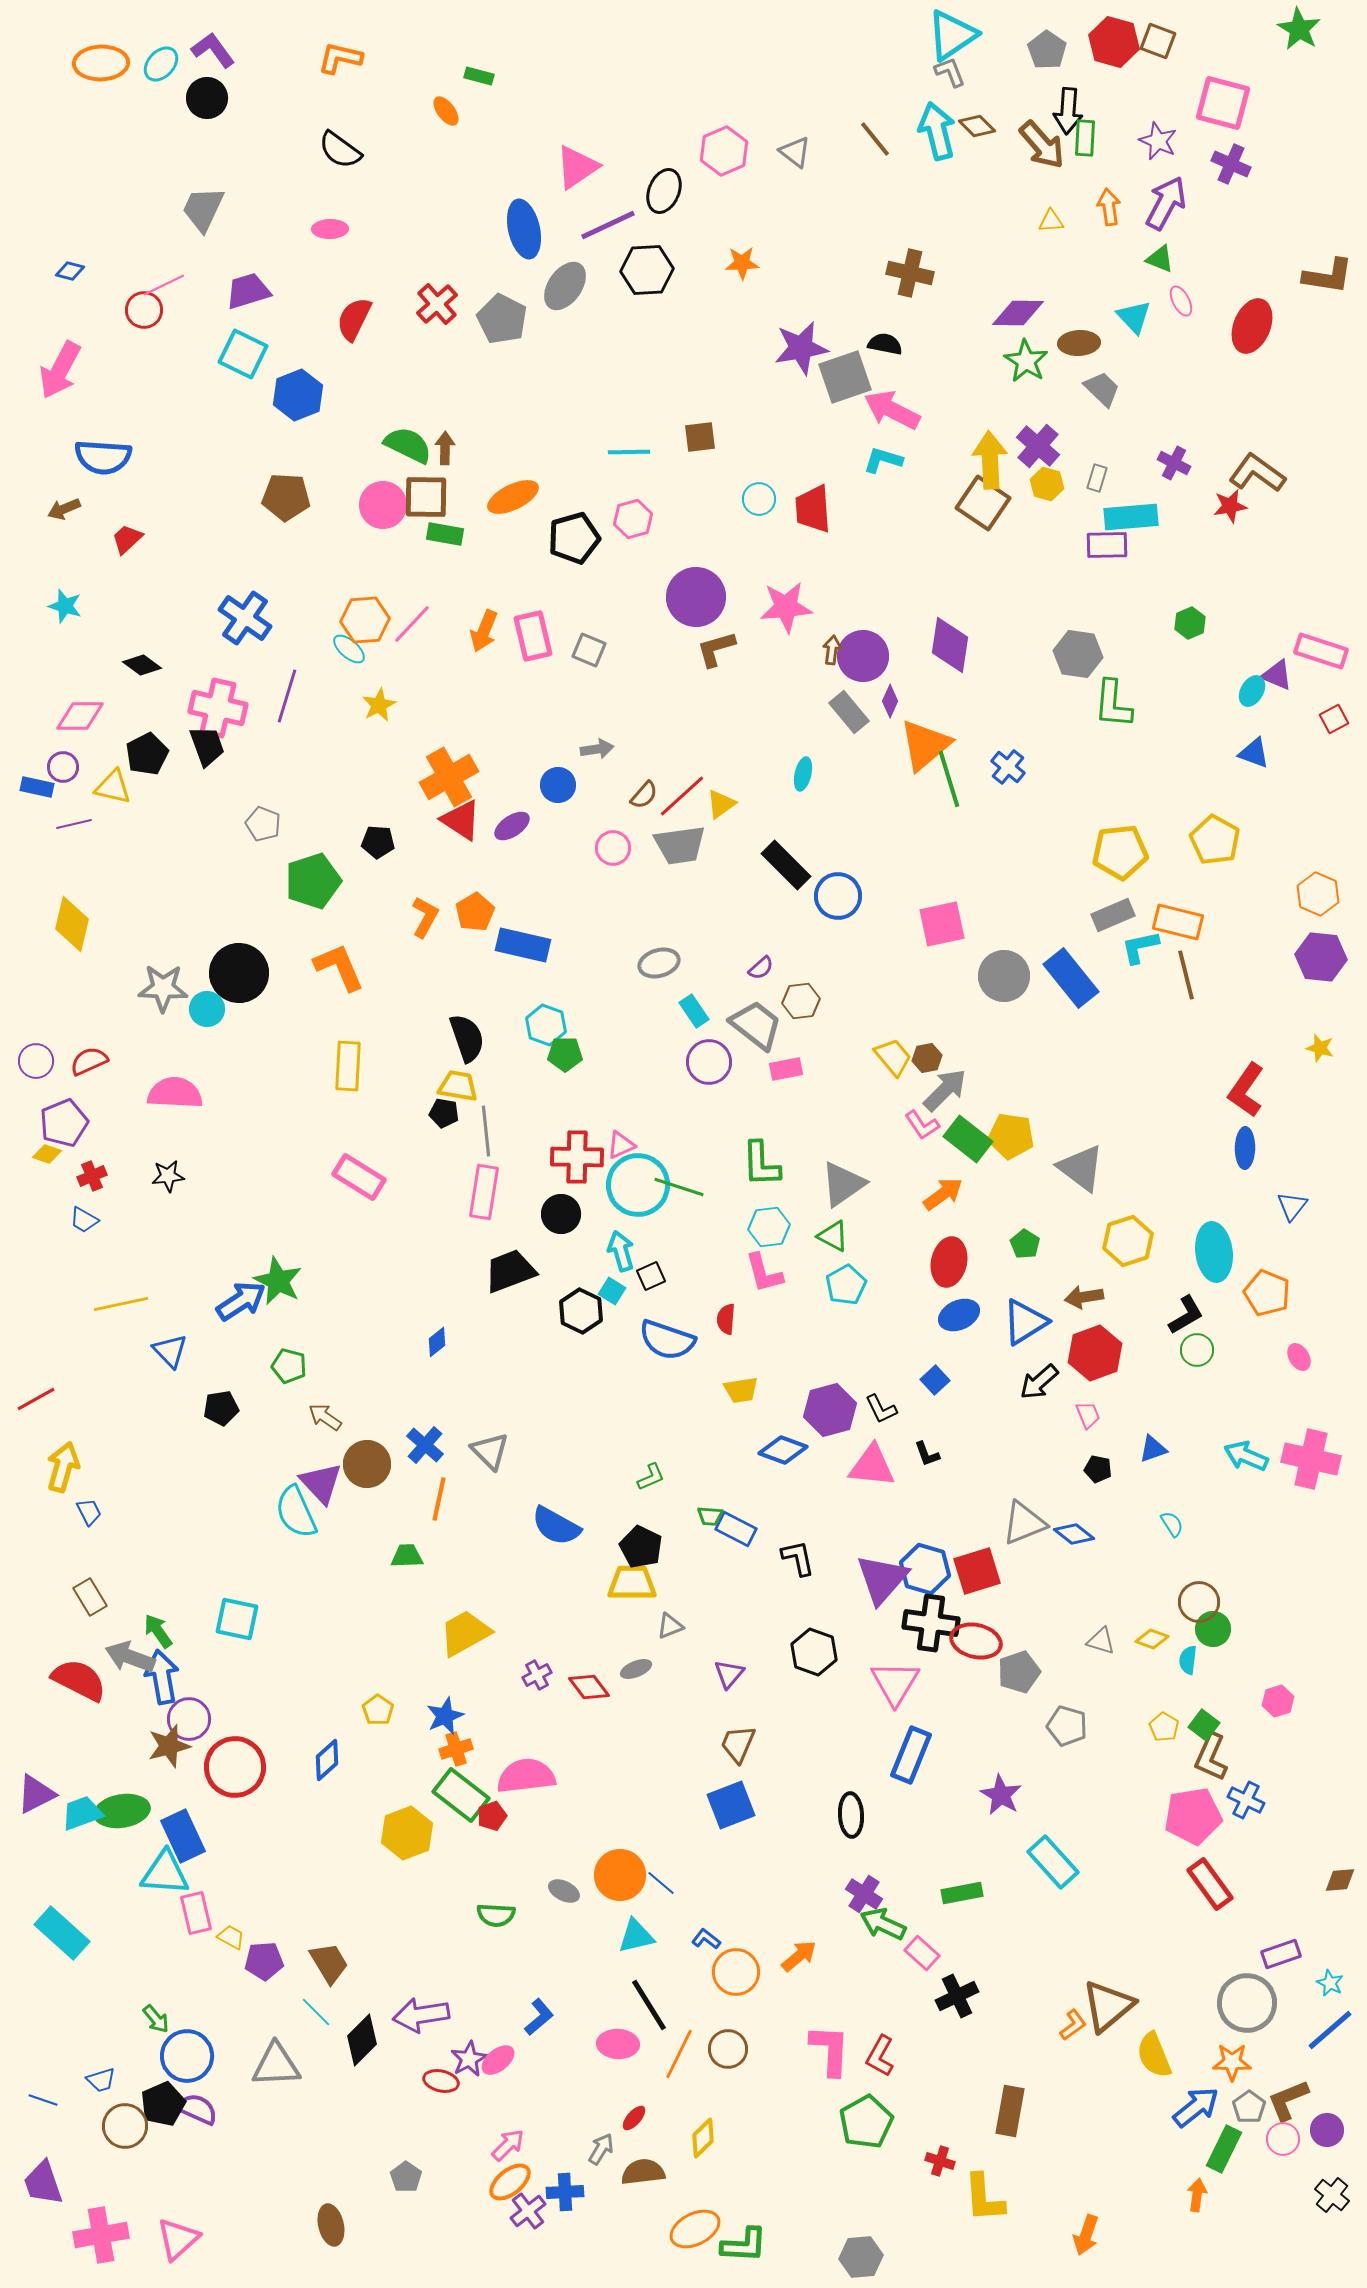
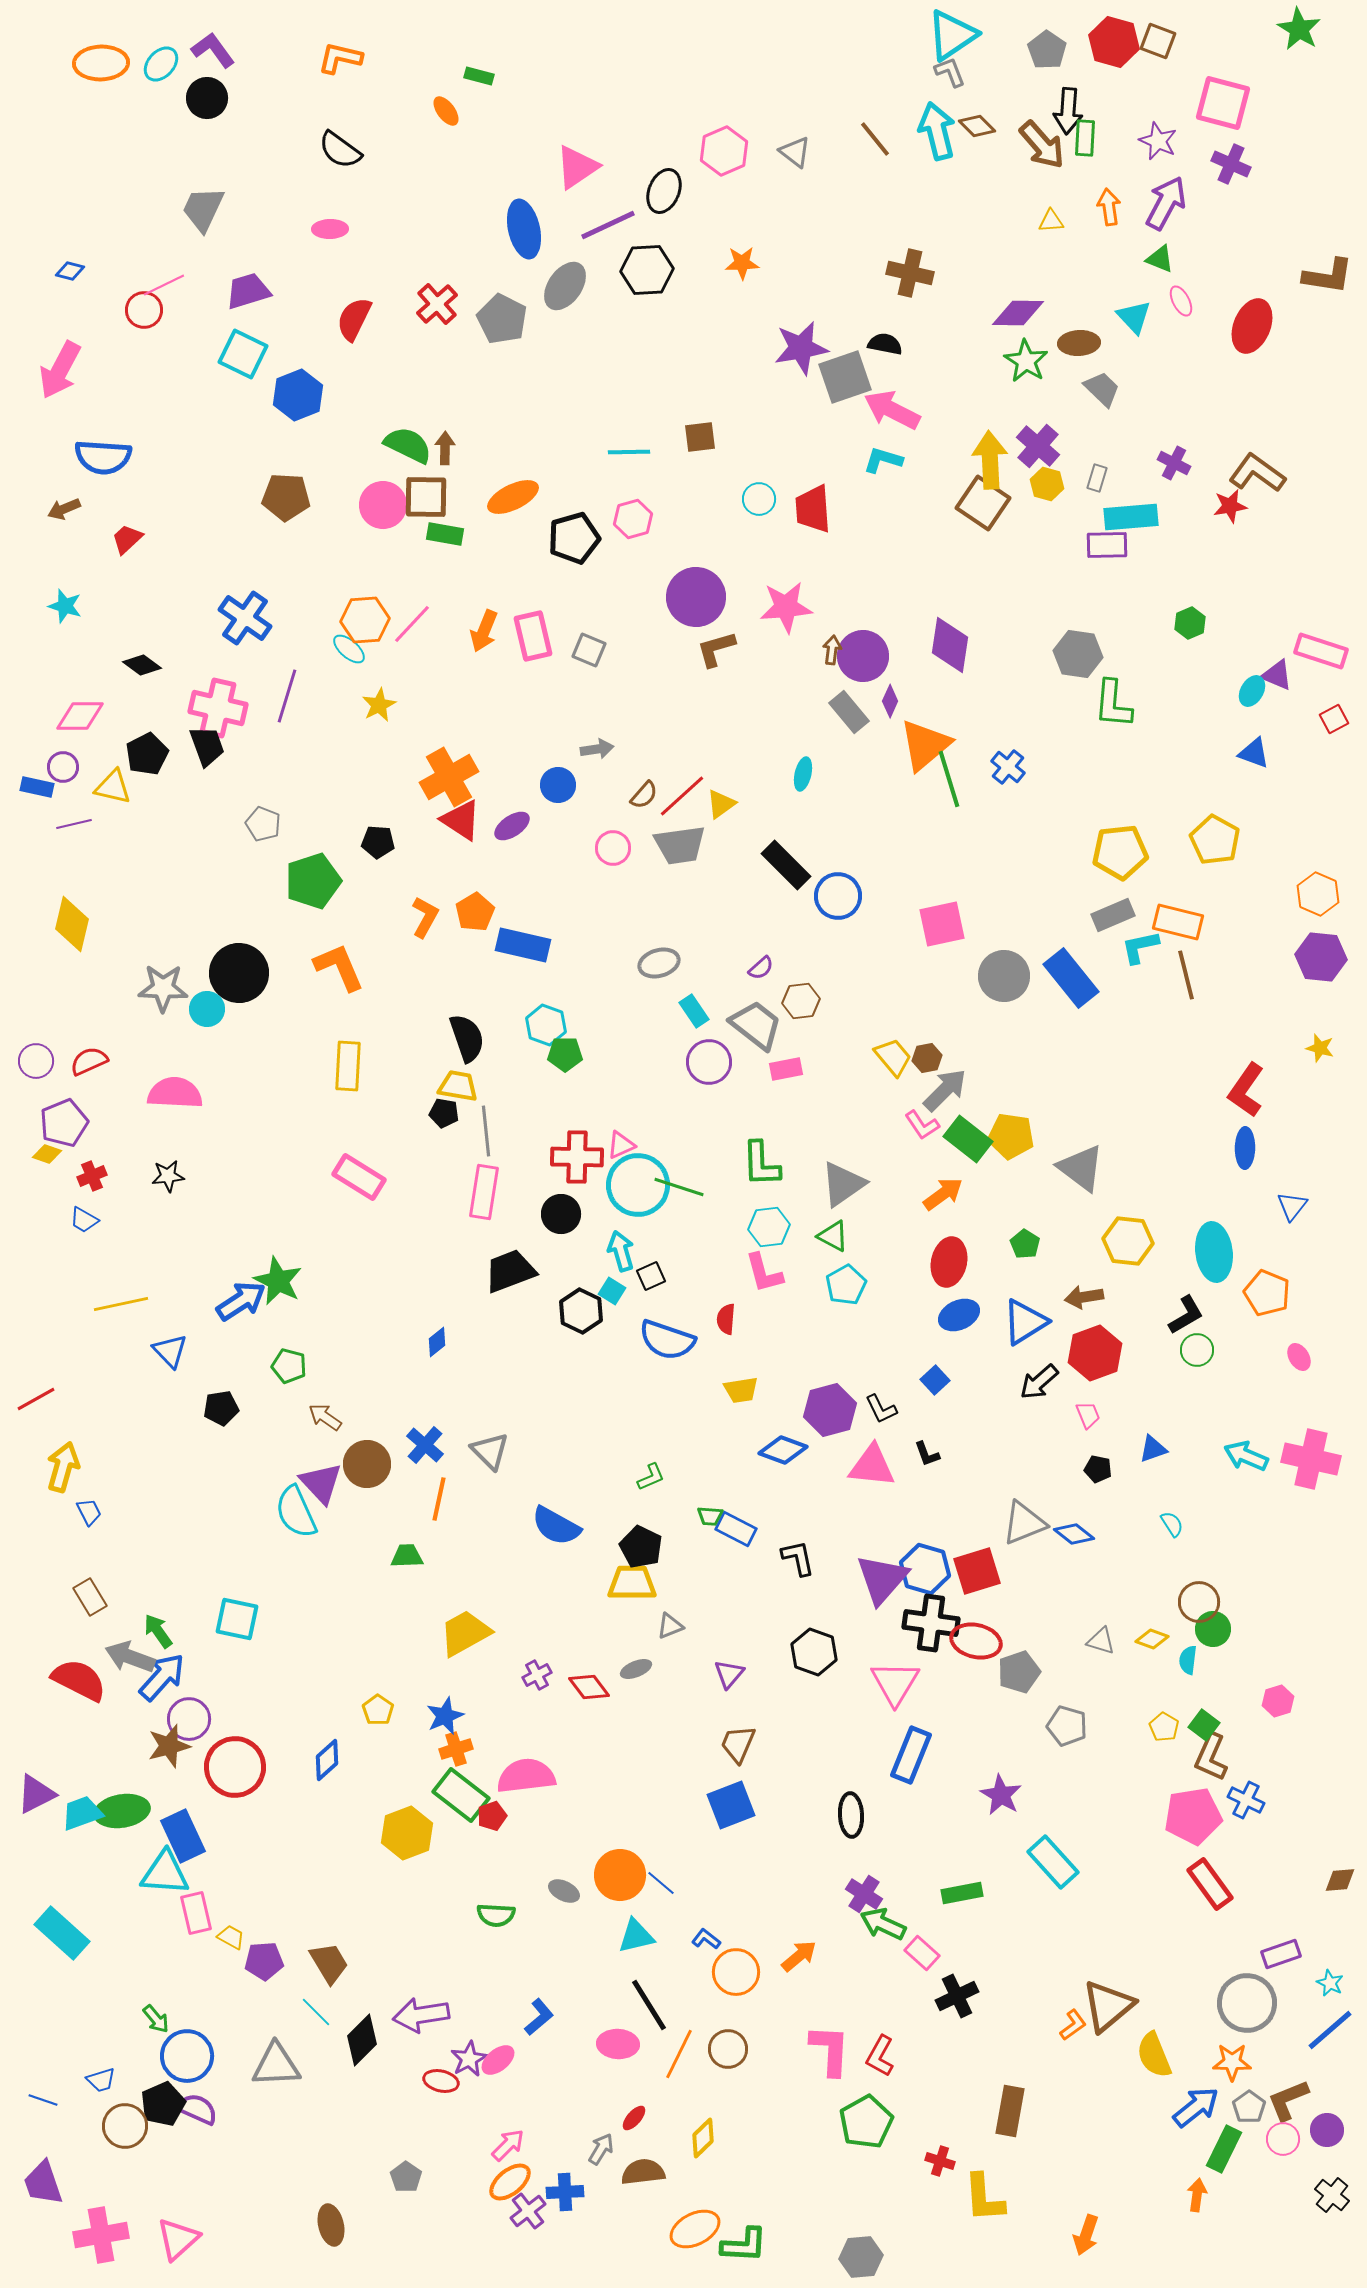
yellow hexagon at (1128, 1241): rotated 24 degrees clockwise
blue arrow at (162, 1677): rotated 52 degrees clockwise
